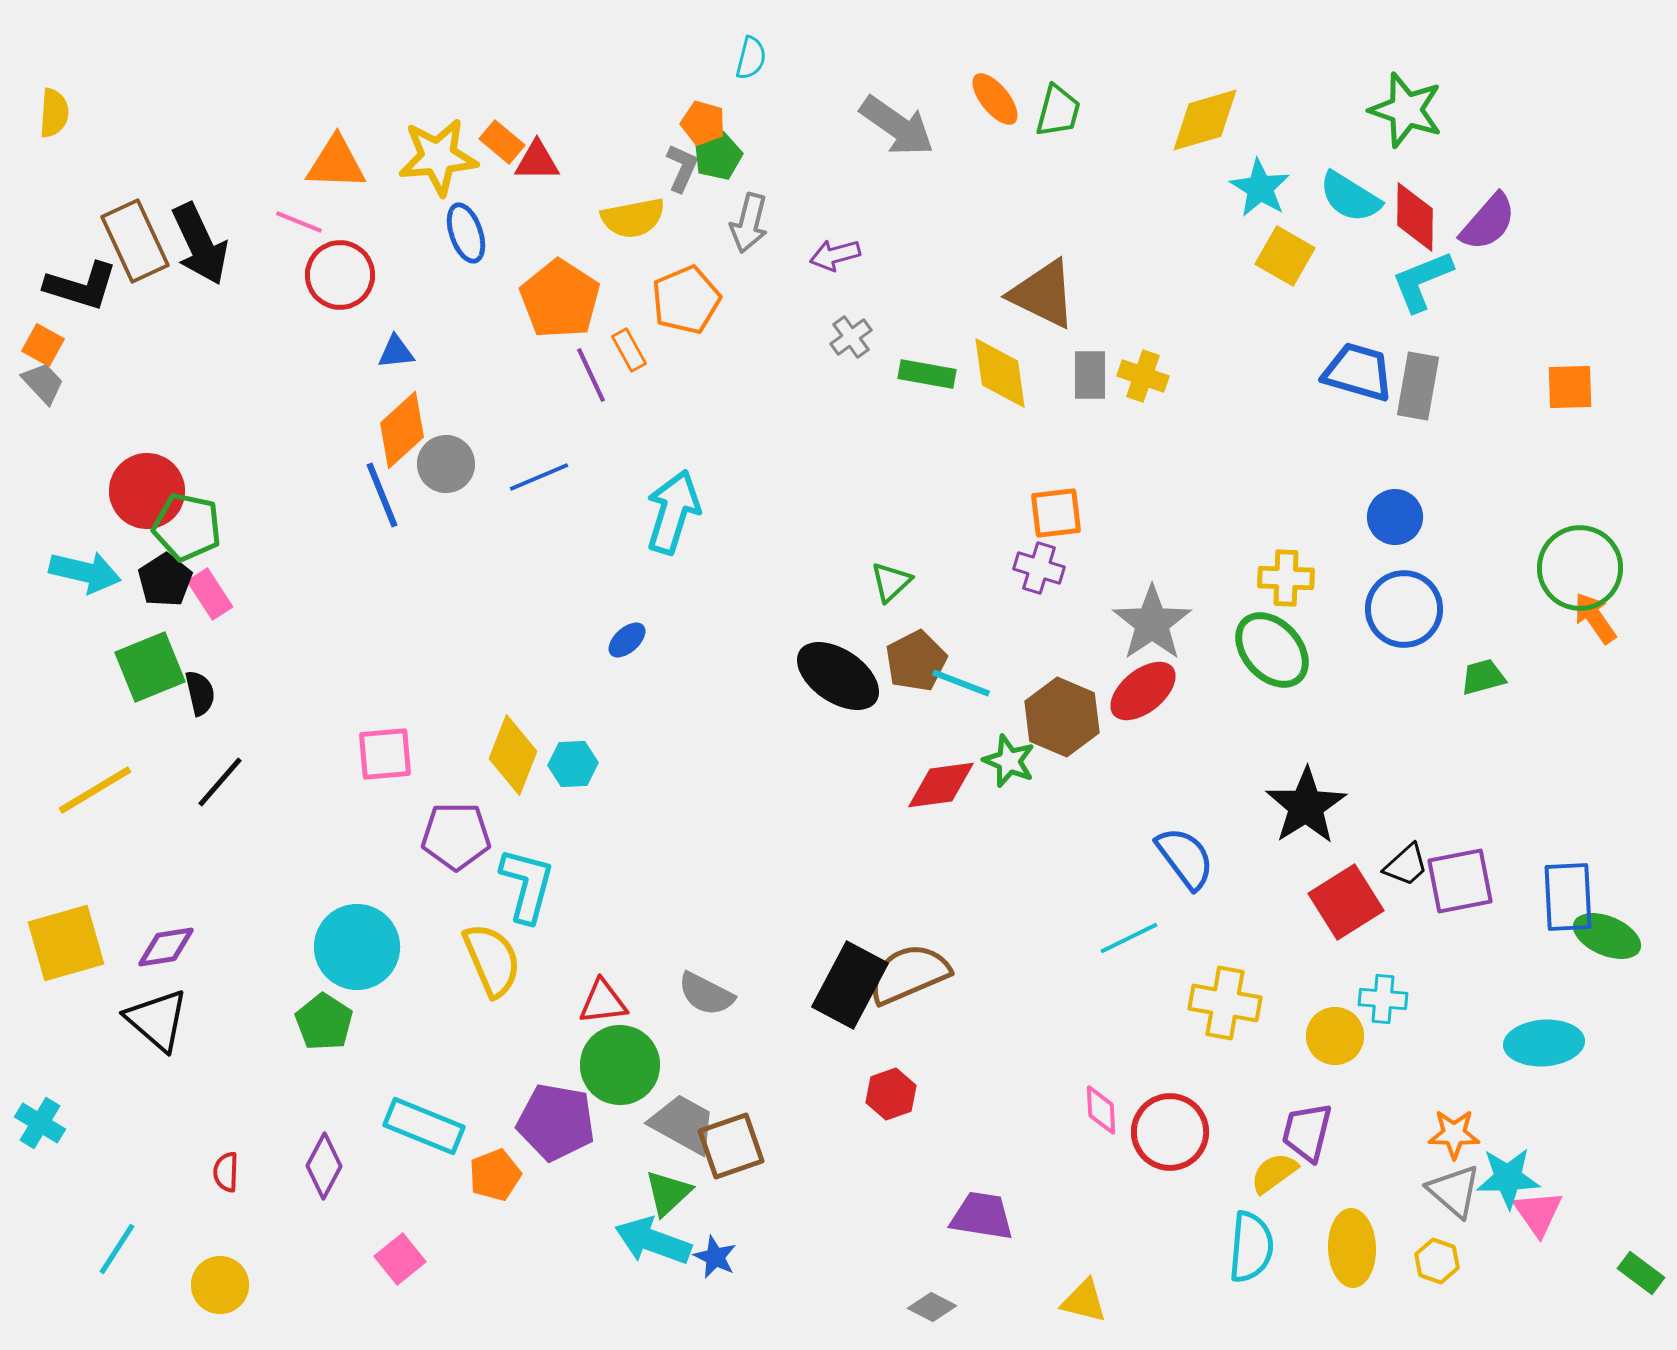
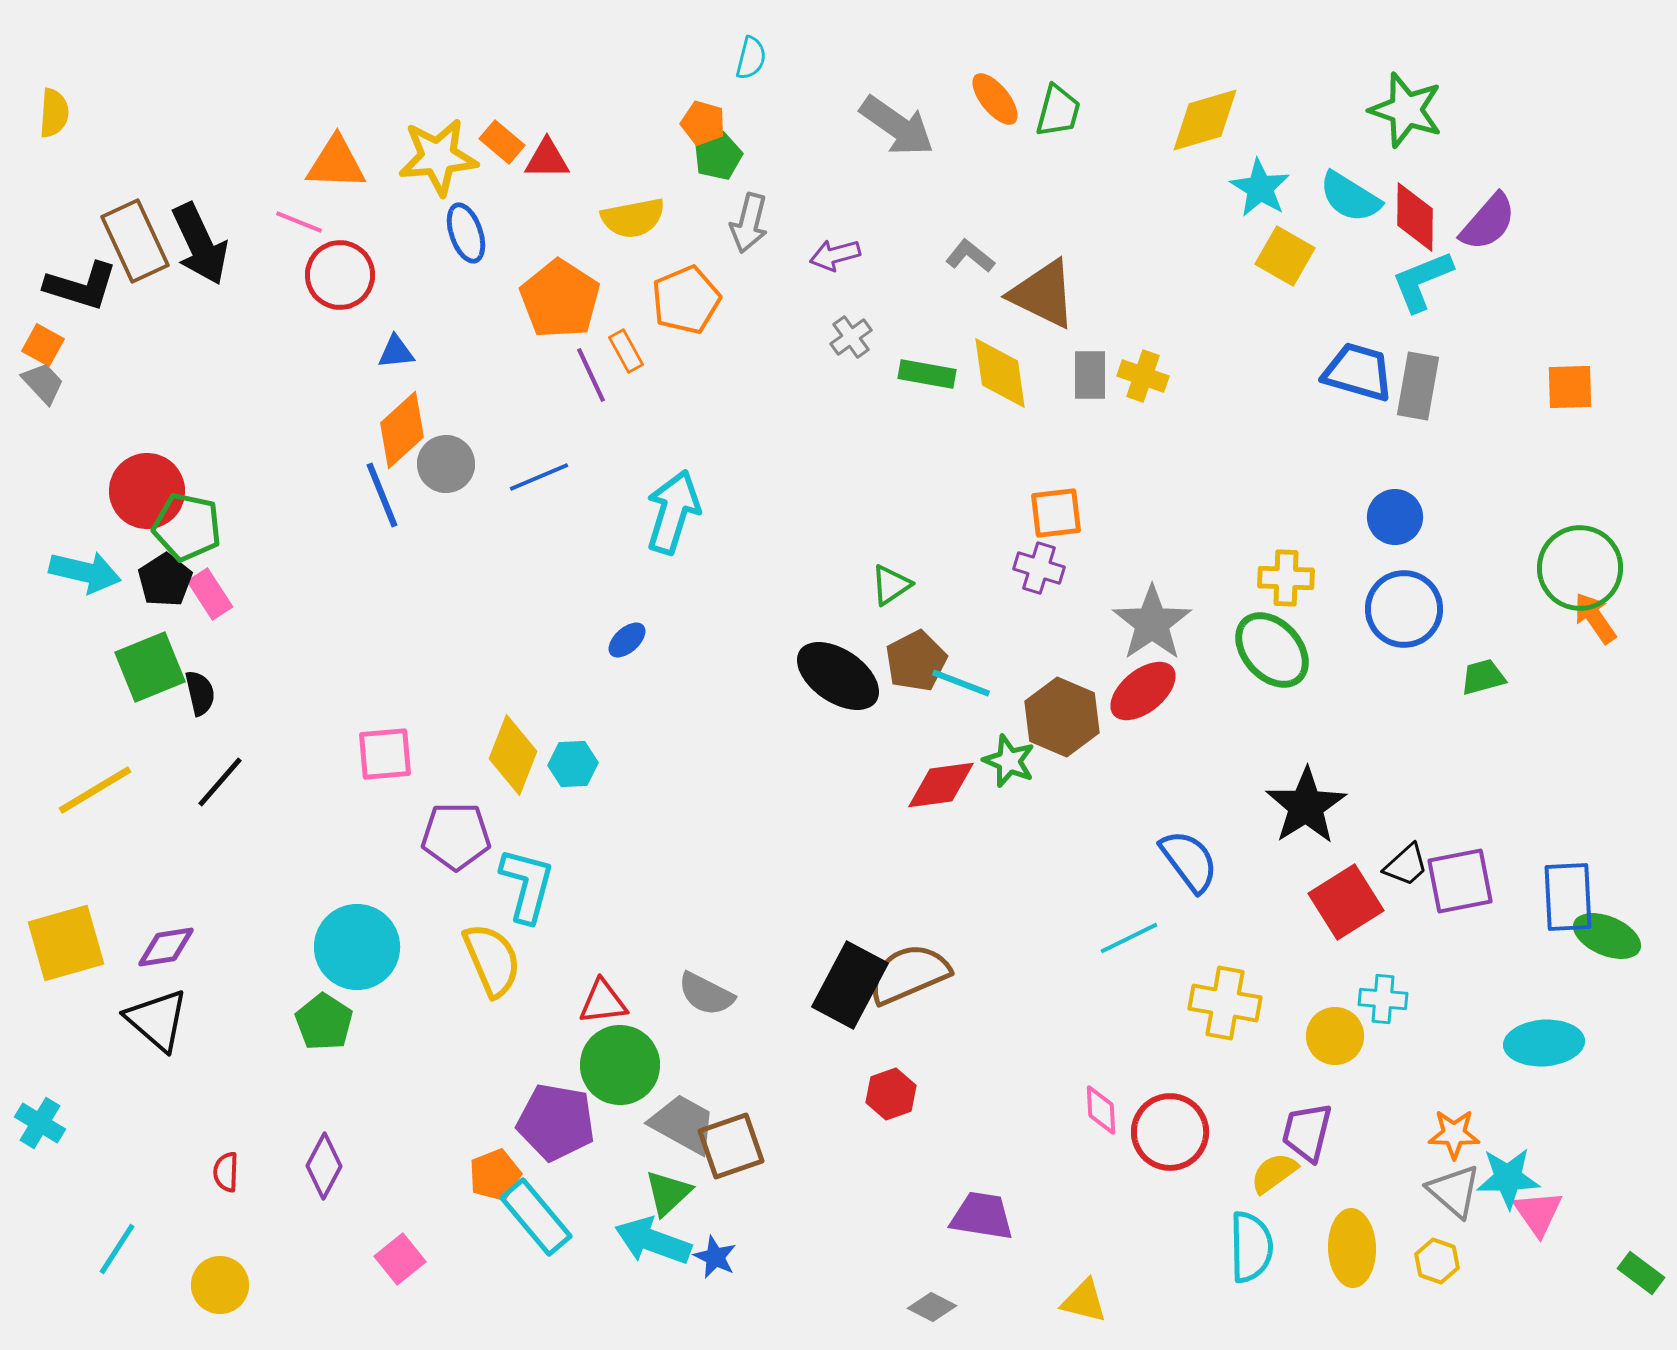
red triangle at (537, 161): moved 10 px right, 2 px up
gray L-shape at (682, 168): moved 288 px right, 88 px down; rotated 75 degrees counterclockwise
orange rectangle at (629, 350): moved 3 px left, 1 px down
green triangle at (891, 582): moved 3 px down; rotated 9 degrees clockwise
blue semicircle at (1185, 858): moved 4 px right, 3 px down
cyan rectangle at (424, 1126): moved 112 px right, 91 px down; rotated 28 degrees clockwise
cyan semicircle at (1251, 1247): rotated 6 degrees counterclockwise
